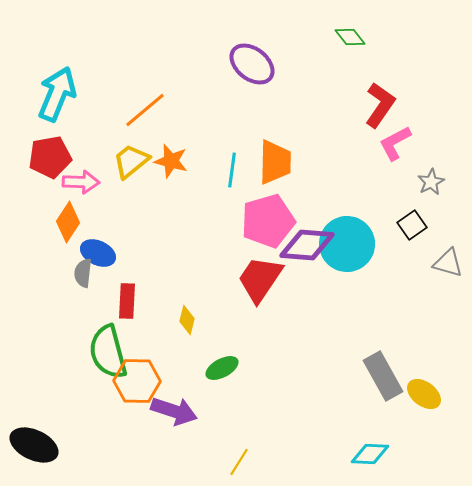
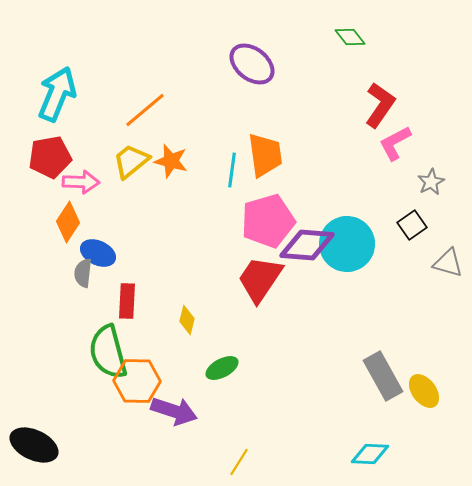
orange trapezoid: moved 10 px left, 7 px up; rotated 9 degrees counterclockwise
yellow ellipse: moved 3 px up; rotated 16 degrees clockwise
